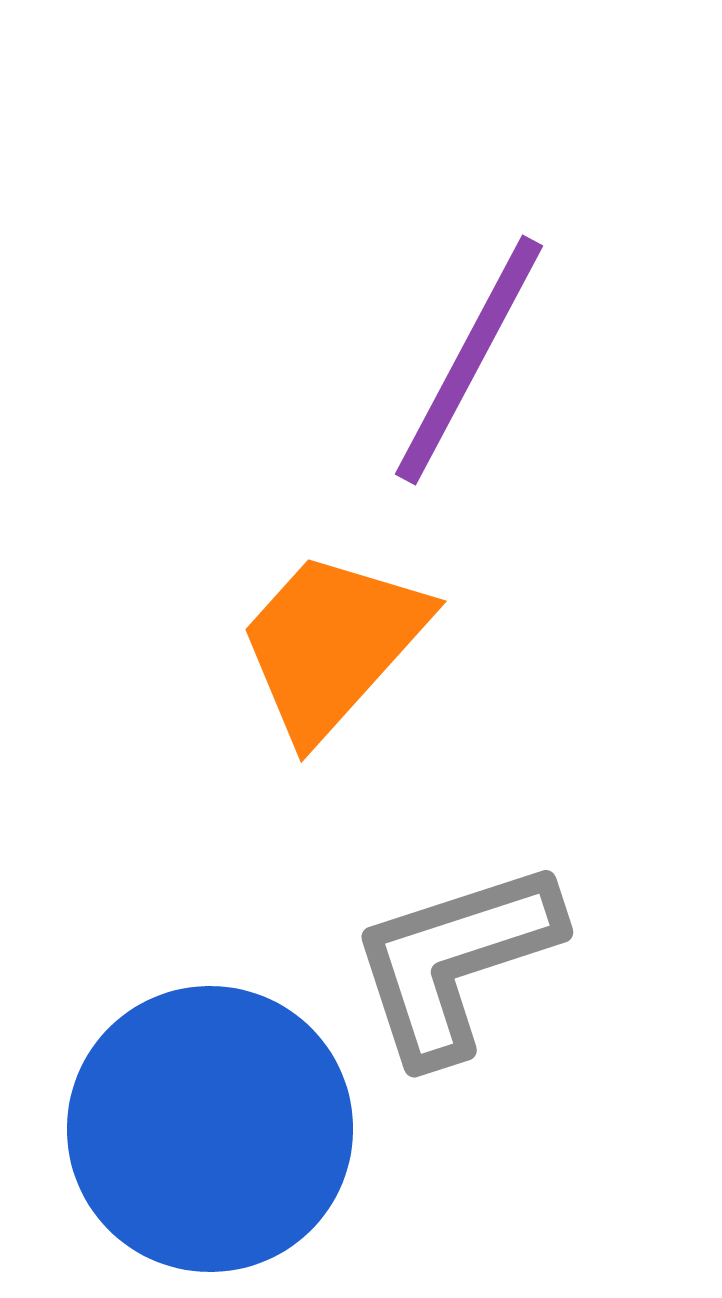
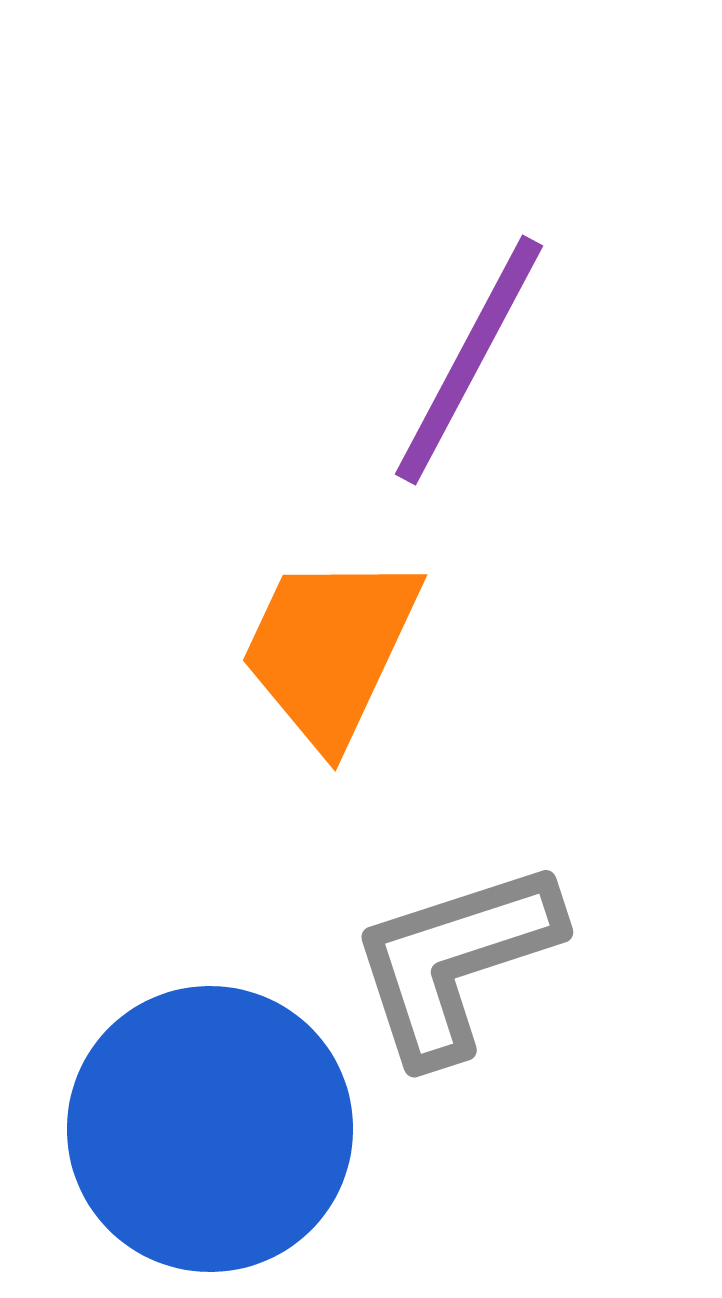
orange trapezoid: moved 2 px left, 5 px down; rotated 17 degrees counterclockwise
